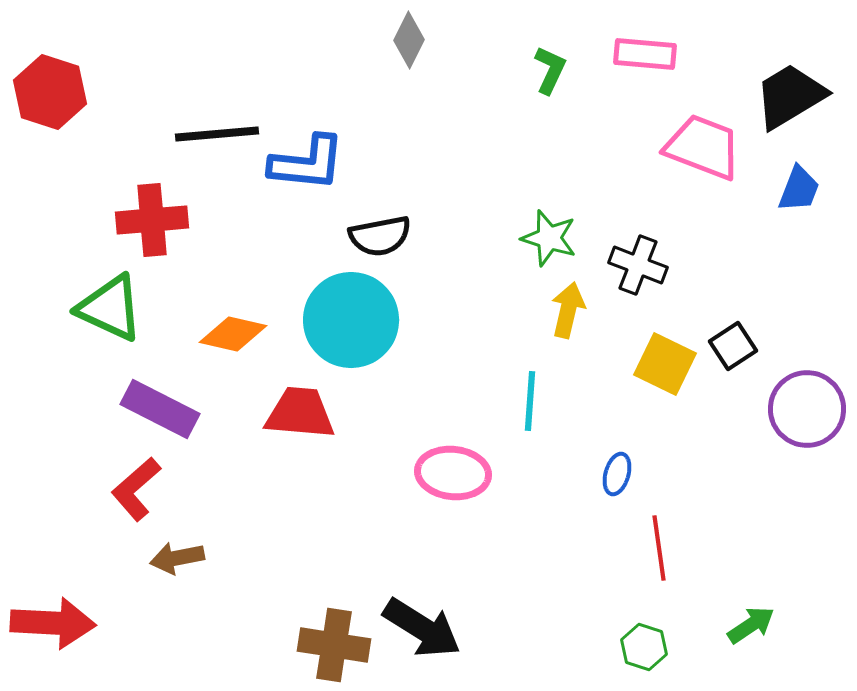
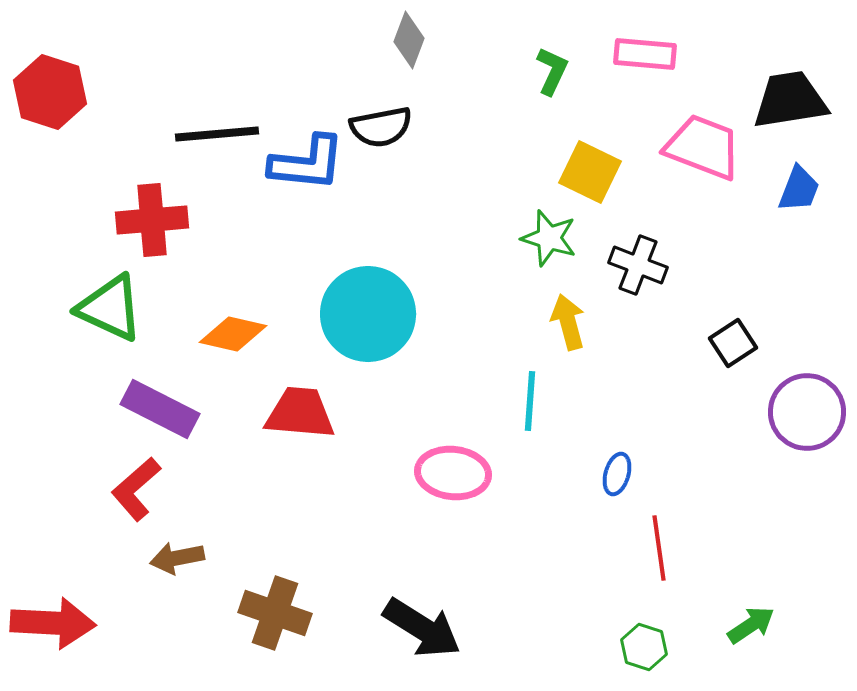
gray diamond: rotated 6 degrees counterclockwise
green L-shape: moved 2 px right, 1 px down
black trapezoid: moved 4 px down; rotated 22 degrees clockwise
black semicircle: moved 1 px right, 109 px up
yellow arrow: moved 12 px down; rotated 28 degrees counterclockwise
cyan circle: moved 17 px right, 6 px up
black square: moved 3 px up
yellow square: moved 75 px left, 192 px up
purple circle: moved 3 px down
brown cross: moved 59 px left, 32 px up; rotated 10 degrees clockwise
